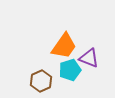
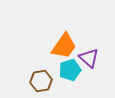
purple triangle: rotated 20 degrees clockwise
brown hexagon: rotated 15 degrees clockwise
